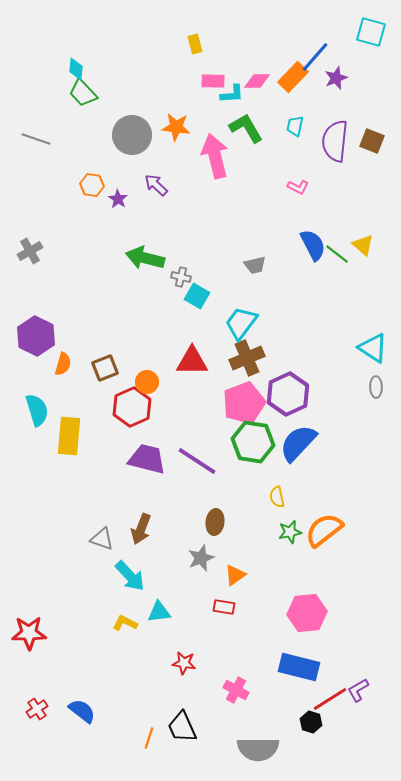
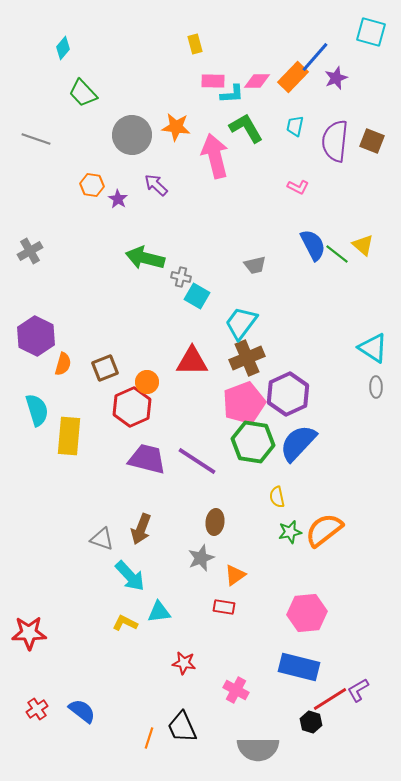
cyan diamond at (76, 69): moved 13 px left, 21 px up; rotated 35 degrees clockwise
